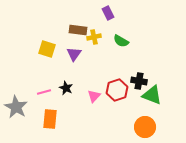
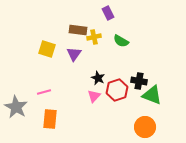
black star: moved 32 px right, 10 px up
